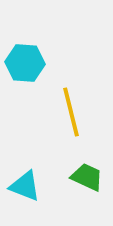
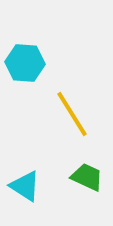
yellow line: moved 1 px right, 2 px down; rotated 18 degrees counterclockwise
cyan triangle: rotated 12 degrees clockwise
